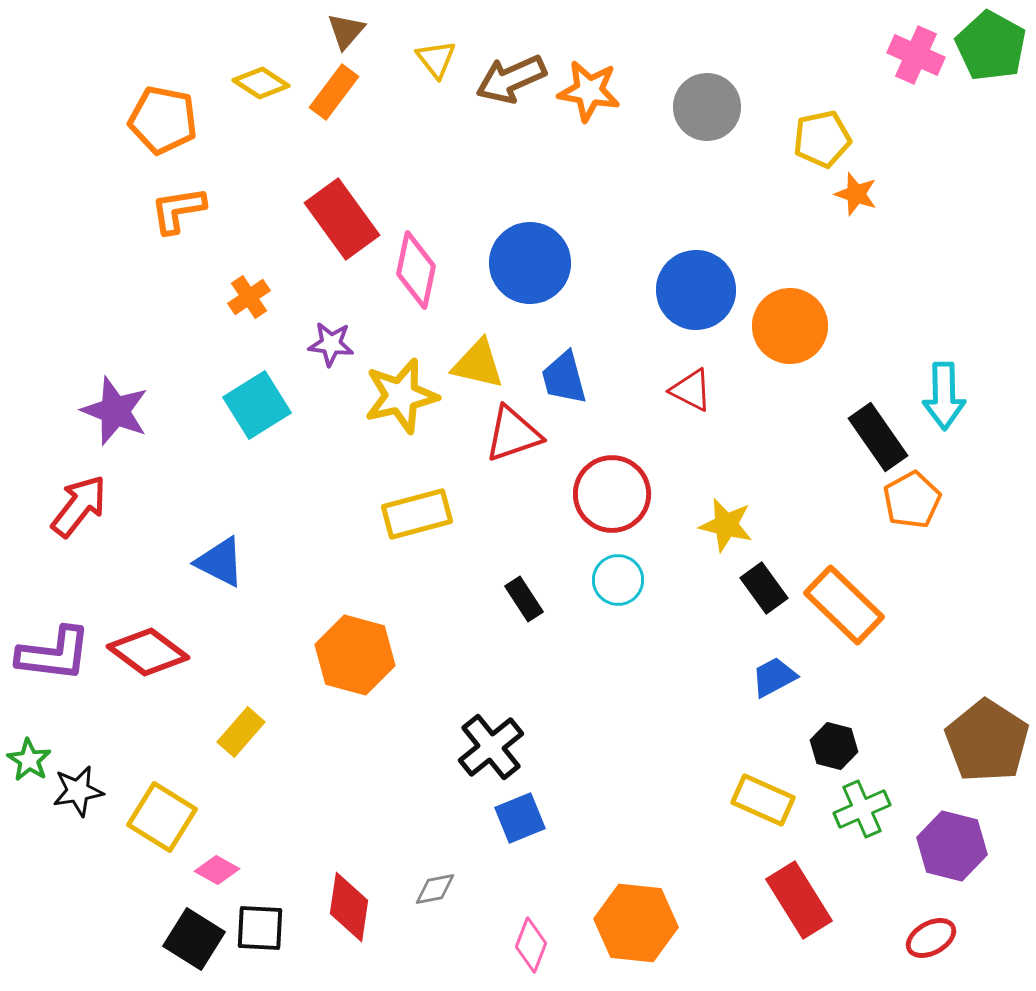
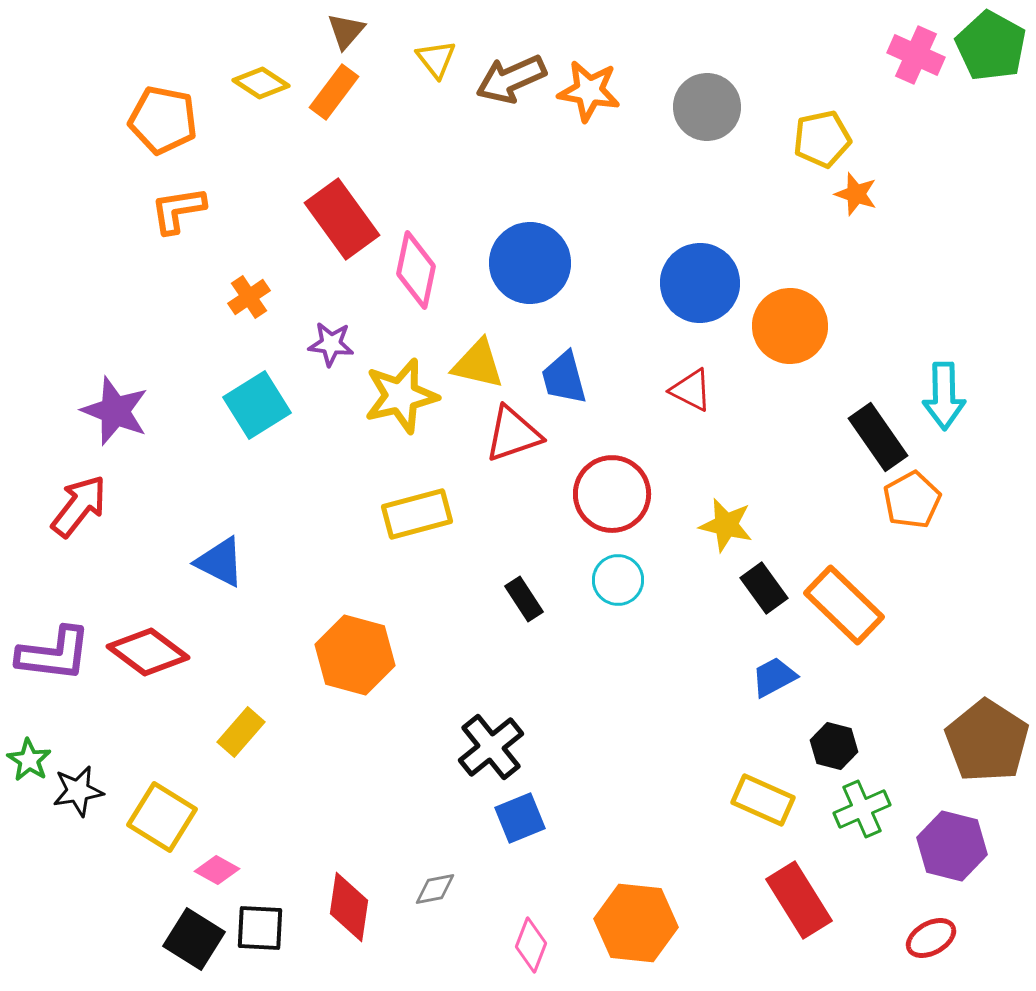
blue circle at (696, 290): moved 4 px right, 7 px up
